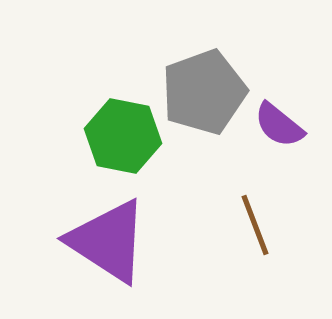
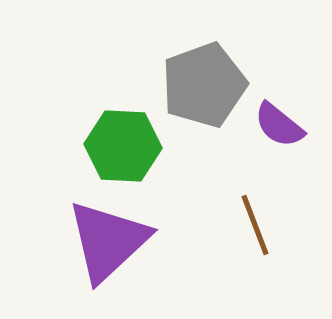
gray pentagon: moved 7 px up
green hexagon: moved 10 px down; rotated 8 degrees counterclockwise
purple triangle: rotated 44 degrees clockwise
